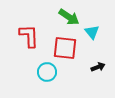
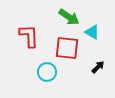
cyan triangle: rotated 21 degrees counterclockwise
red square: moved 2 px right
black arrow: rotated 24 degrees counterclockwise
